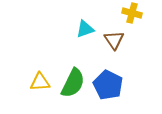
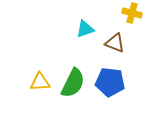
brown triangle: moved 1 px right, 3 px down; rotated 35 degrees counterclockwise
blue pentagon: moved 2 px right, 3 px up; rotated 20 degrees counterclockwise
